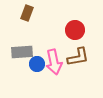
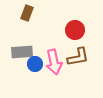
blue circle: moved 2 px left
